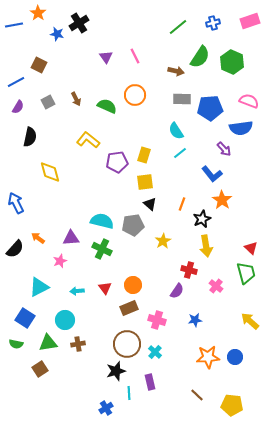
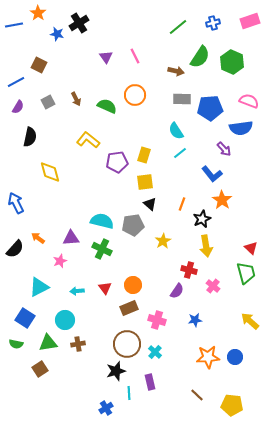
pink cross at (216, 286): moved 3 px left
